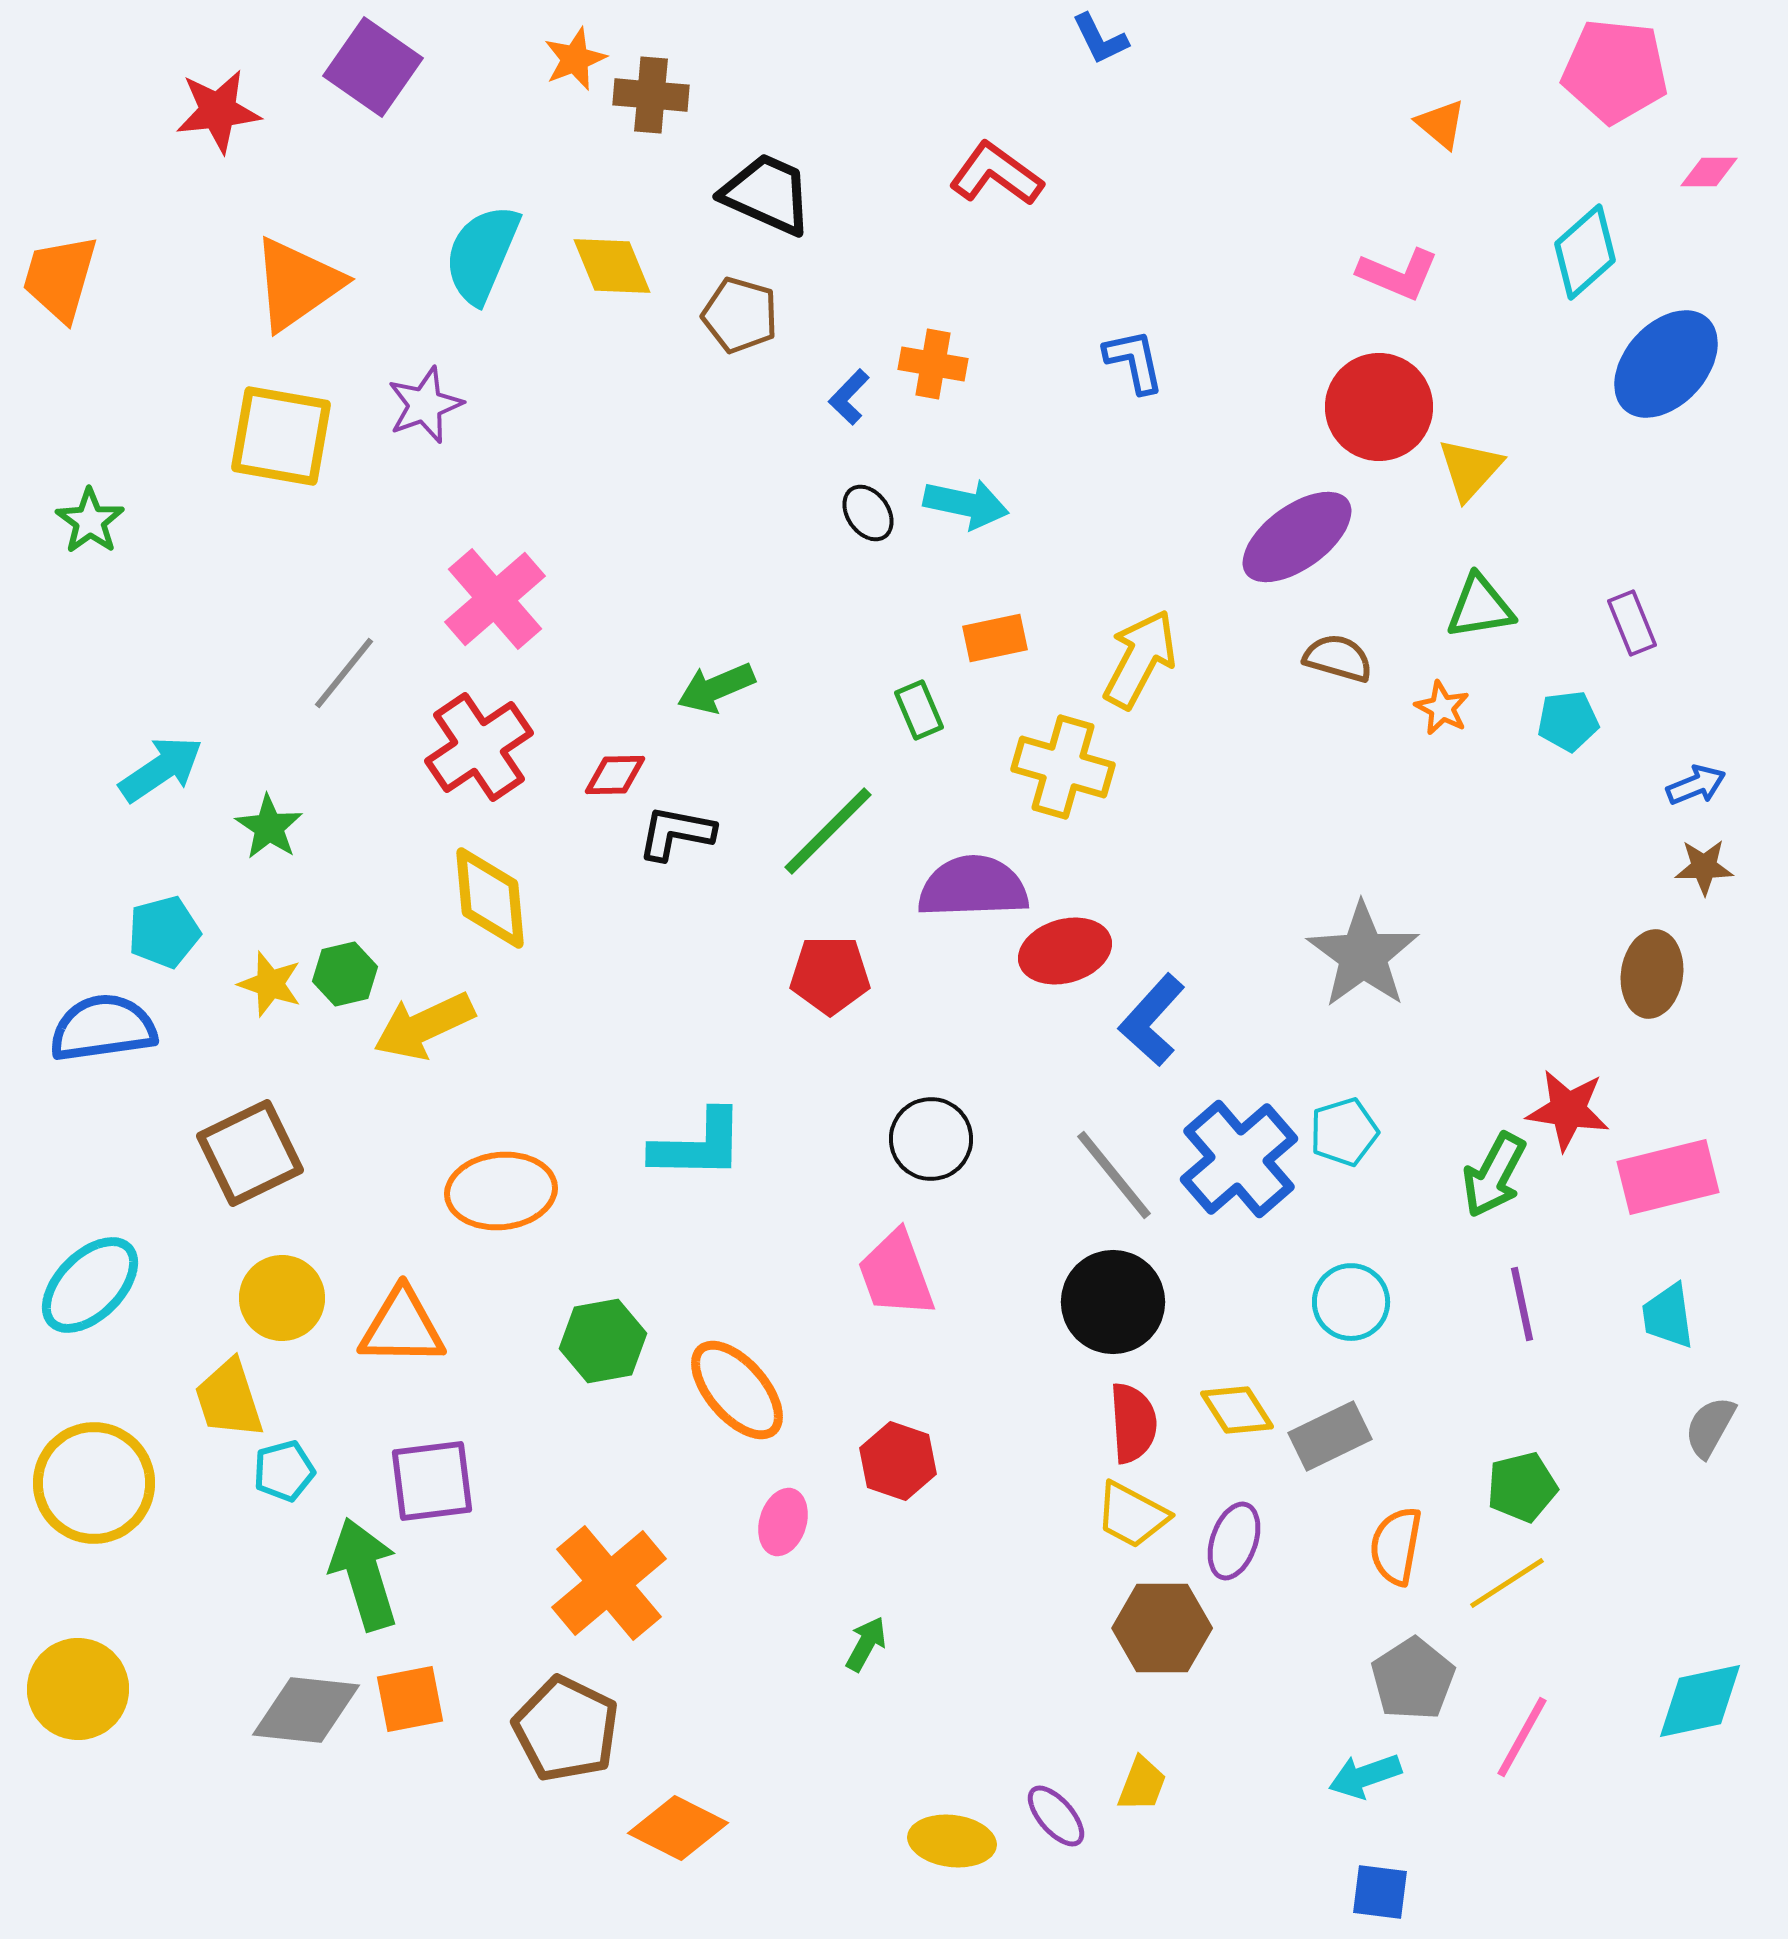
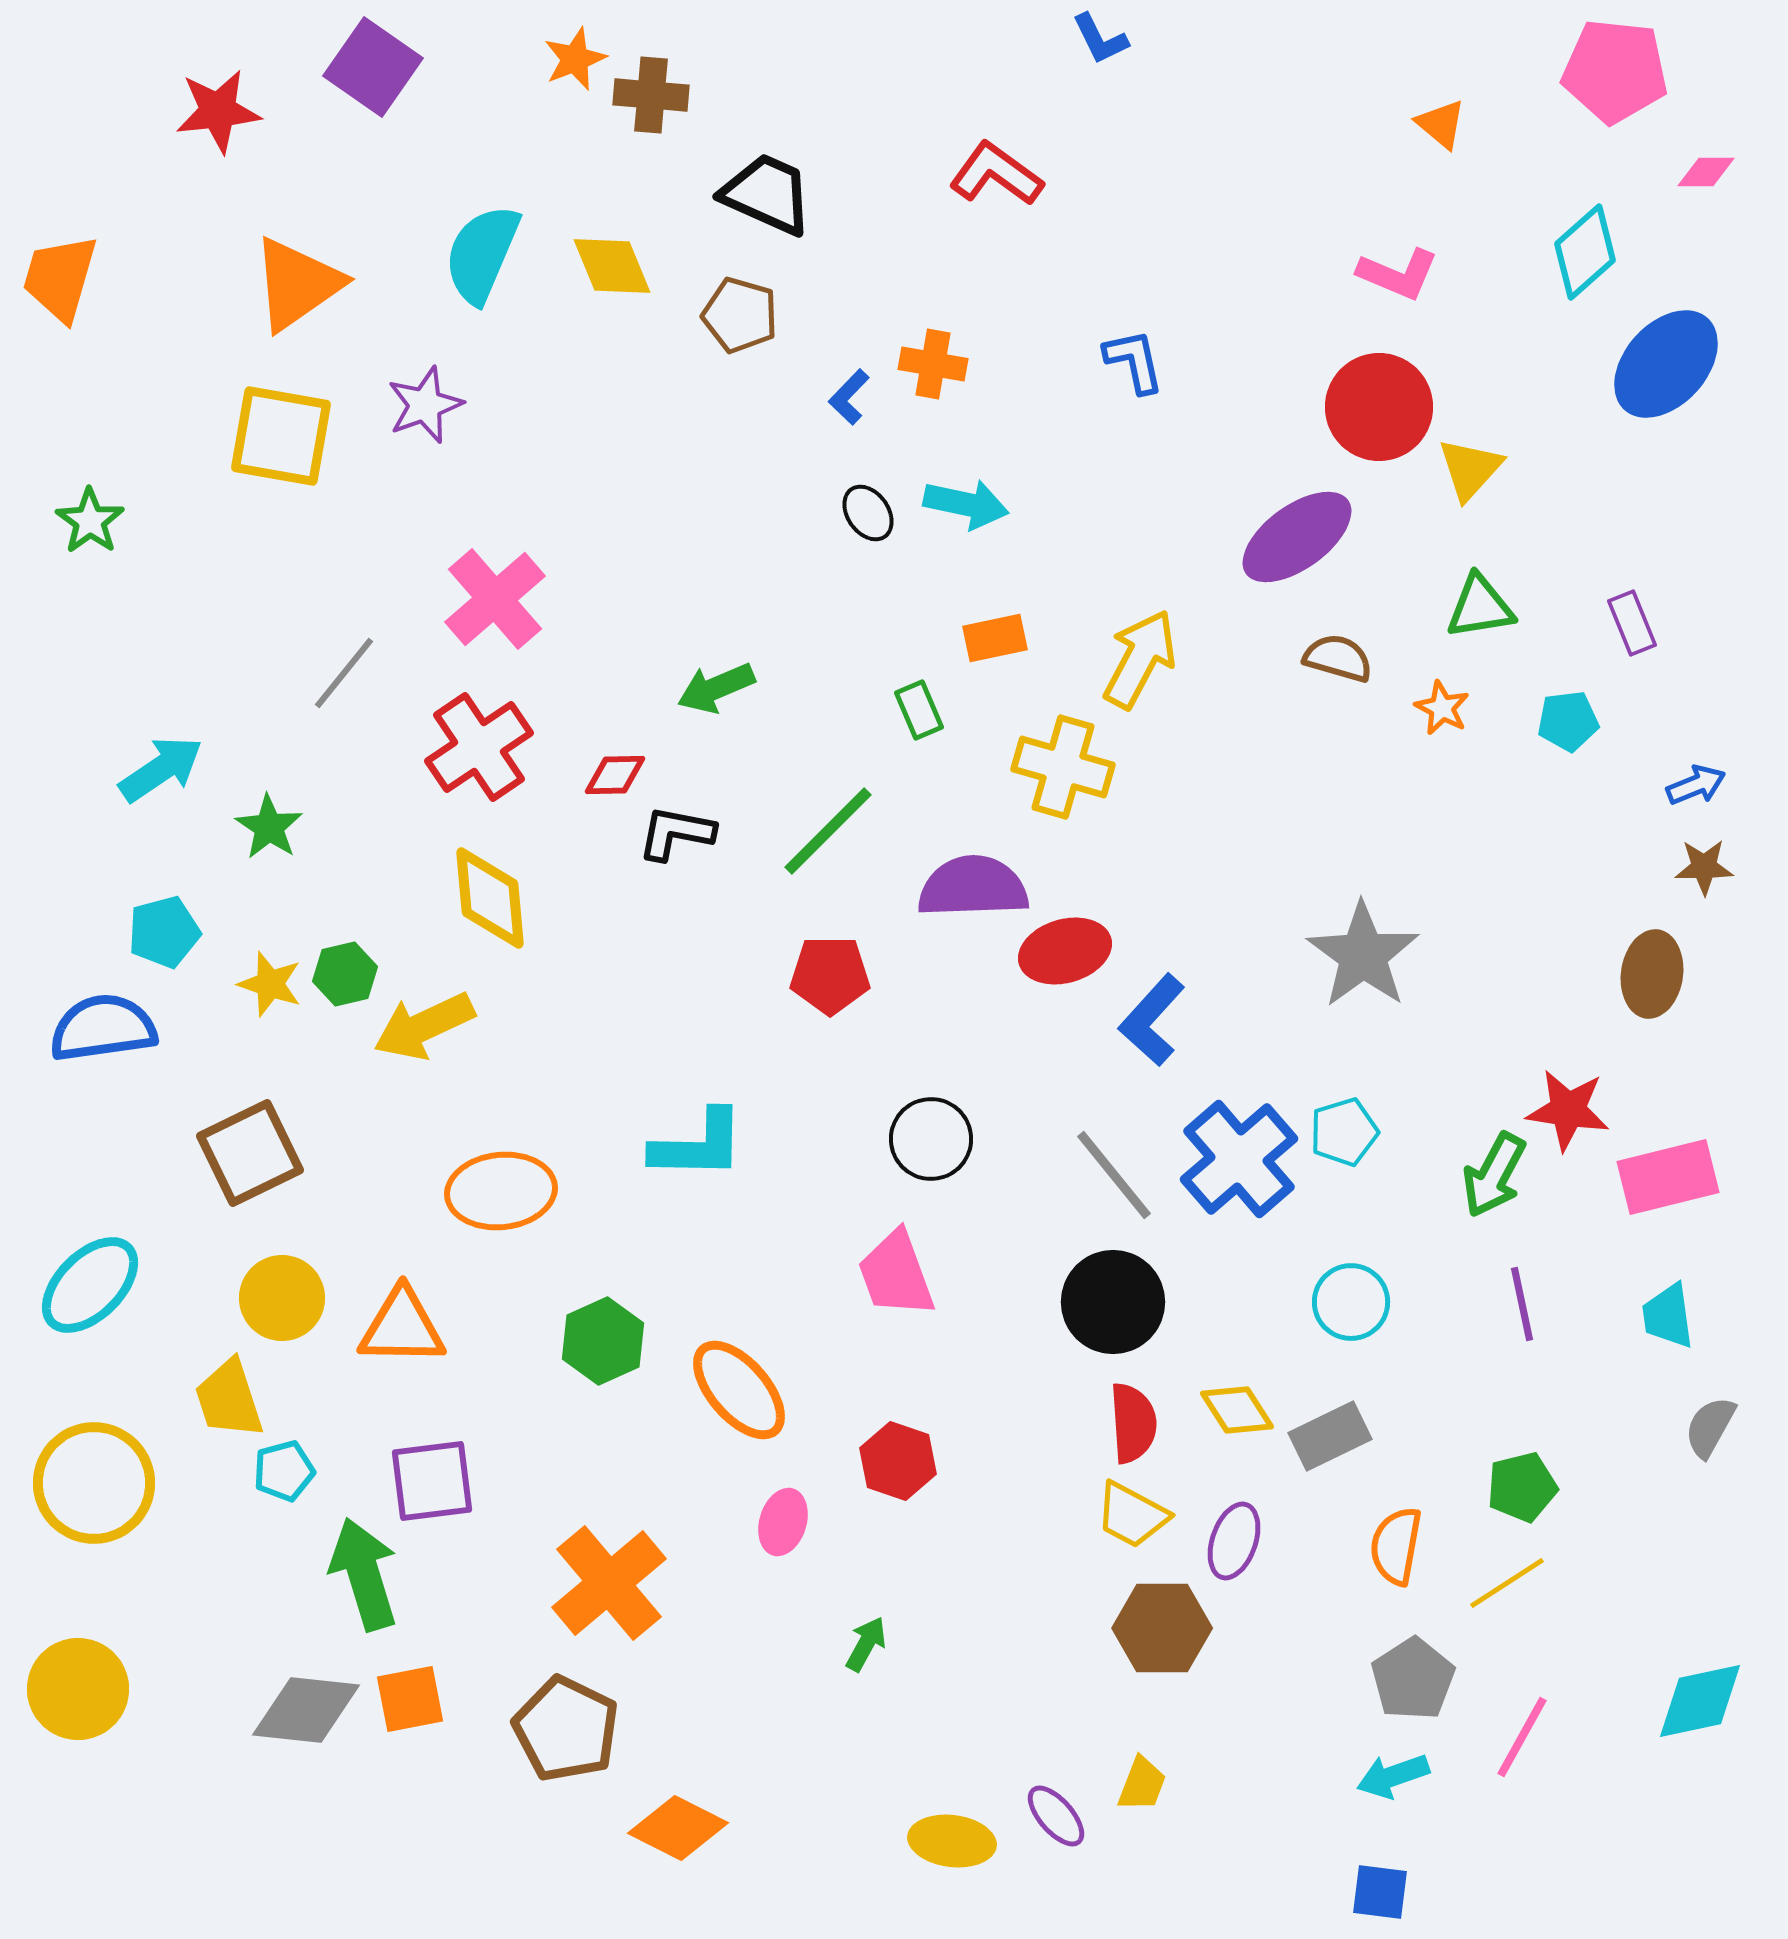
pink diamond at (1709, 172): moved 3 px left
green hexagon at (603, 1341): rotated 14 degrees counterclockwise
orange ellipse at (737, 1390): moved 2 px right
cyan arrow at (1365, 1776): moved 28 px right
